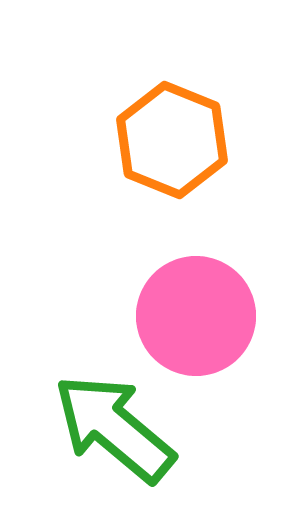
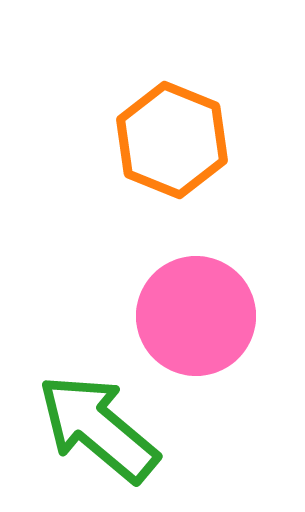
green arrow: moved 16 px left
